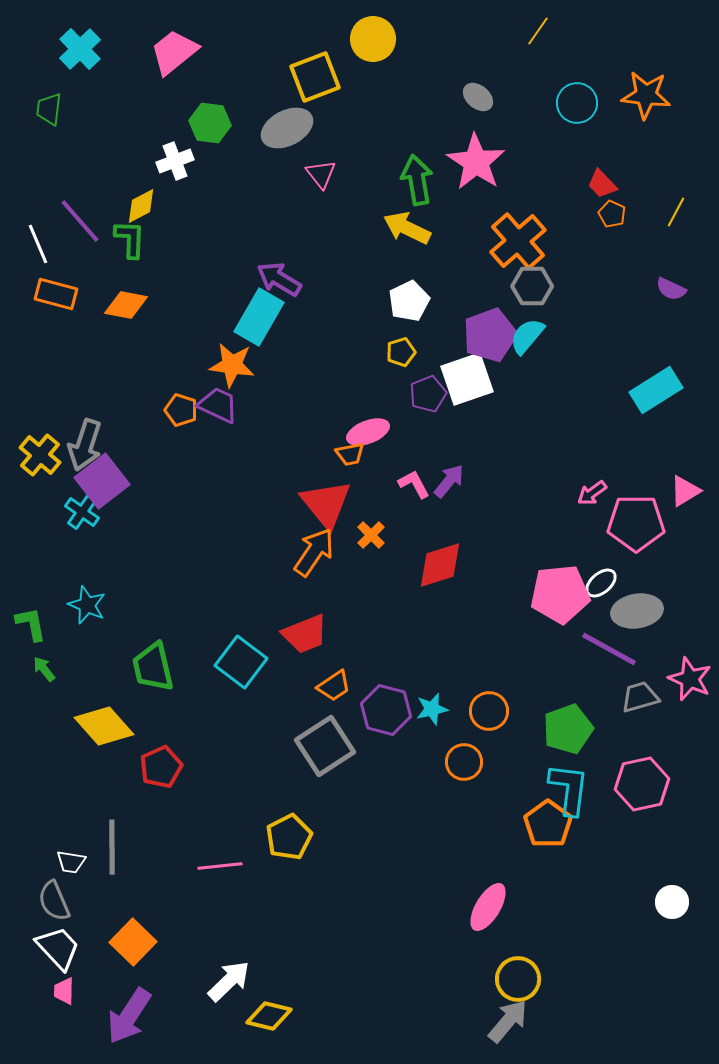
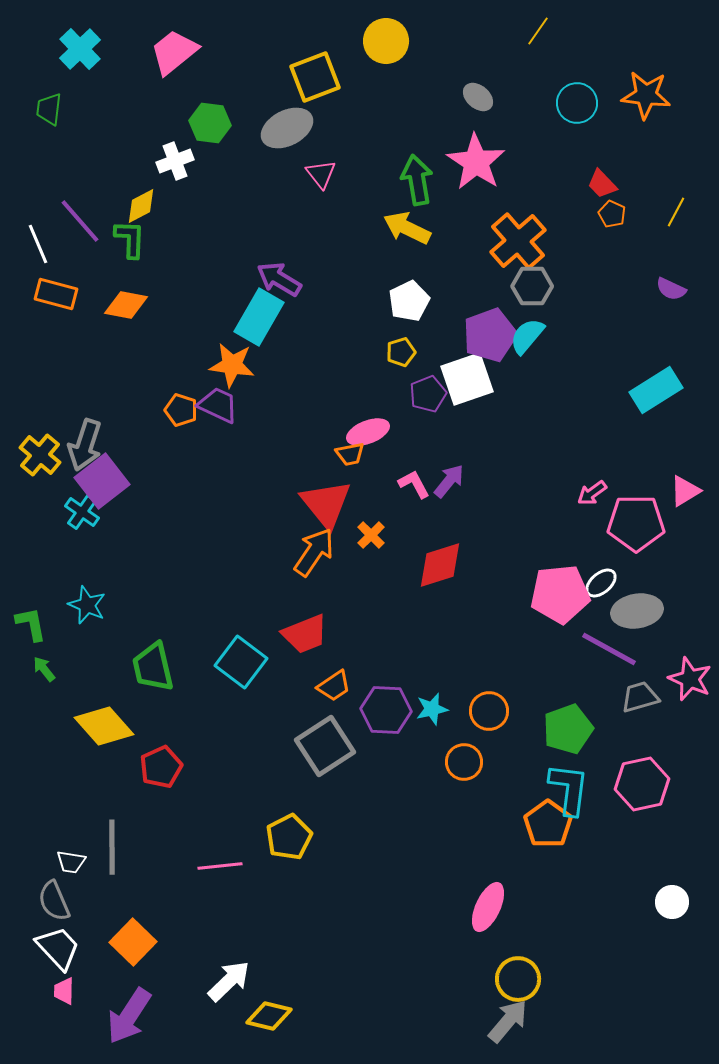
yellow circle at (373, 39): moved 13 px right, 2 px down
purple hexagon at (386, 710): rotated 12 degrees counterclockwise
pink ellipse at (488, 907): rotated 6 degrees counterclockwise
